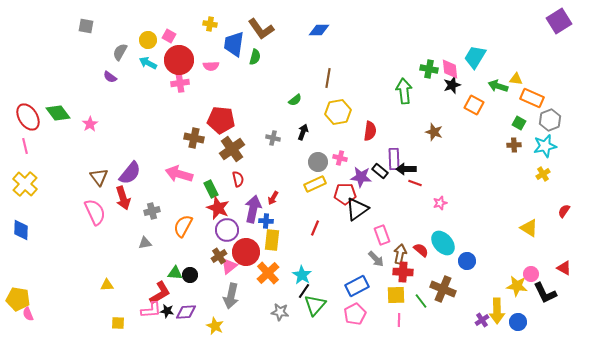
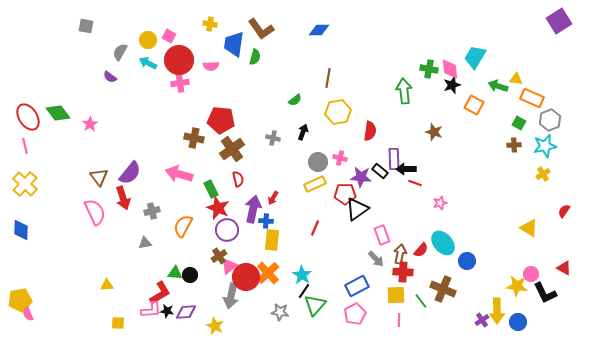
red semicircle at (421, 250): rotated 91 degrees clockwise
red circle at (246, 252): moved 25 px down
yellow pentagon at (18, 299): moved 2 px right, 1 px down; rotated 20 degrees counterclockwise
